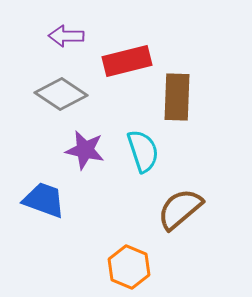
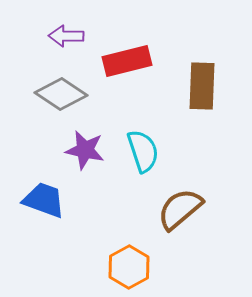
brown rectangle: moved 25 px right, 11 px up
orange hexagon: rotated 9 degrees clockwise
